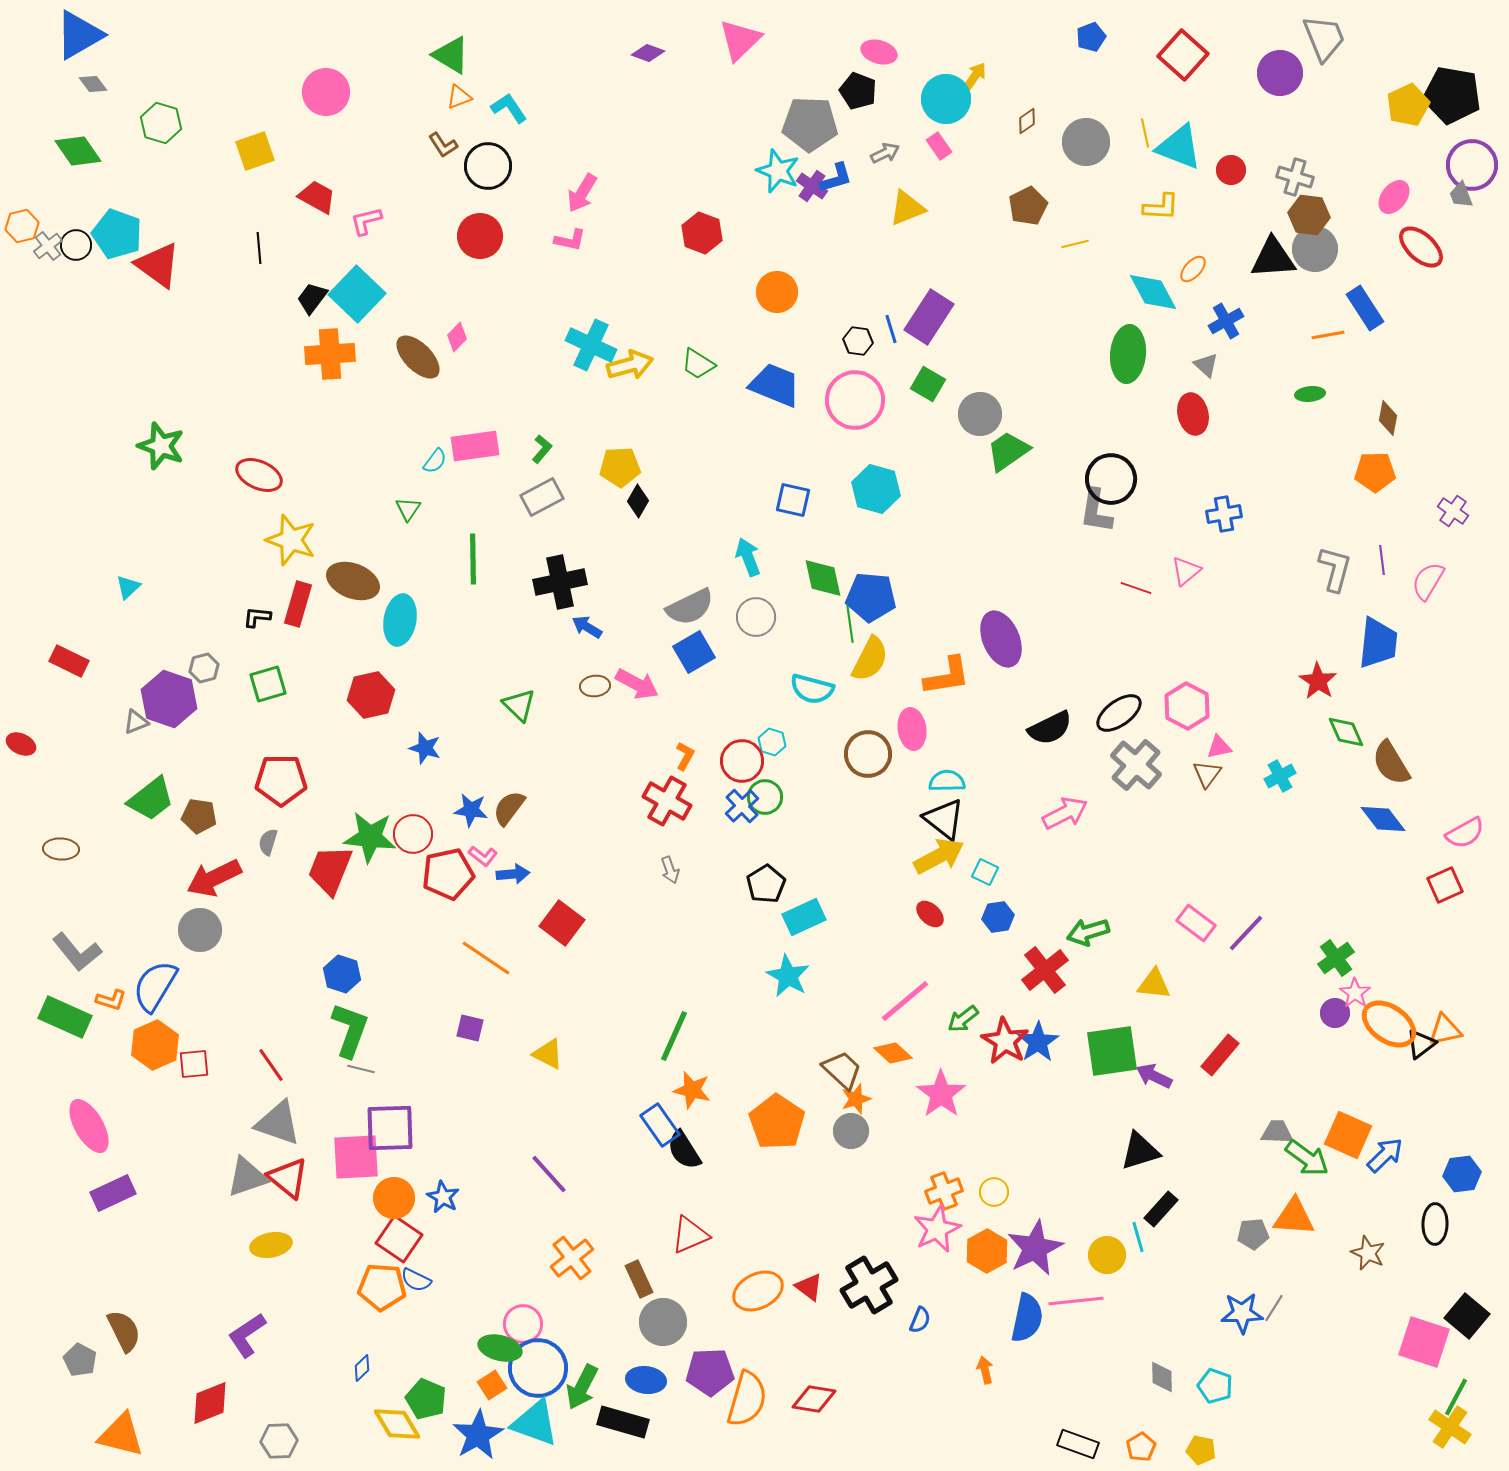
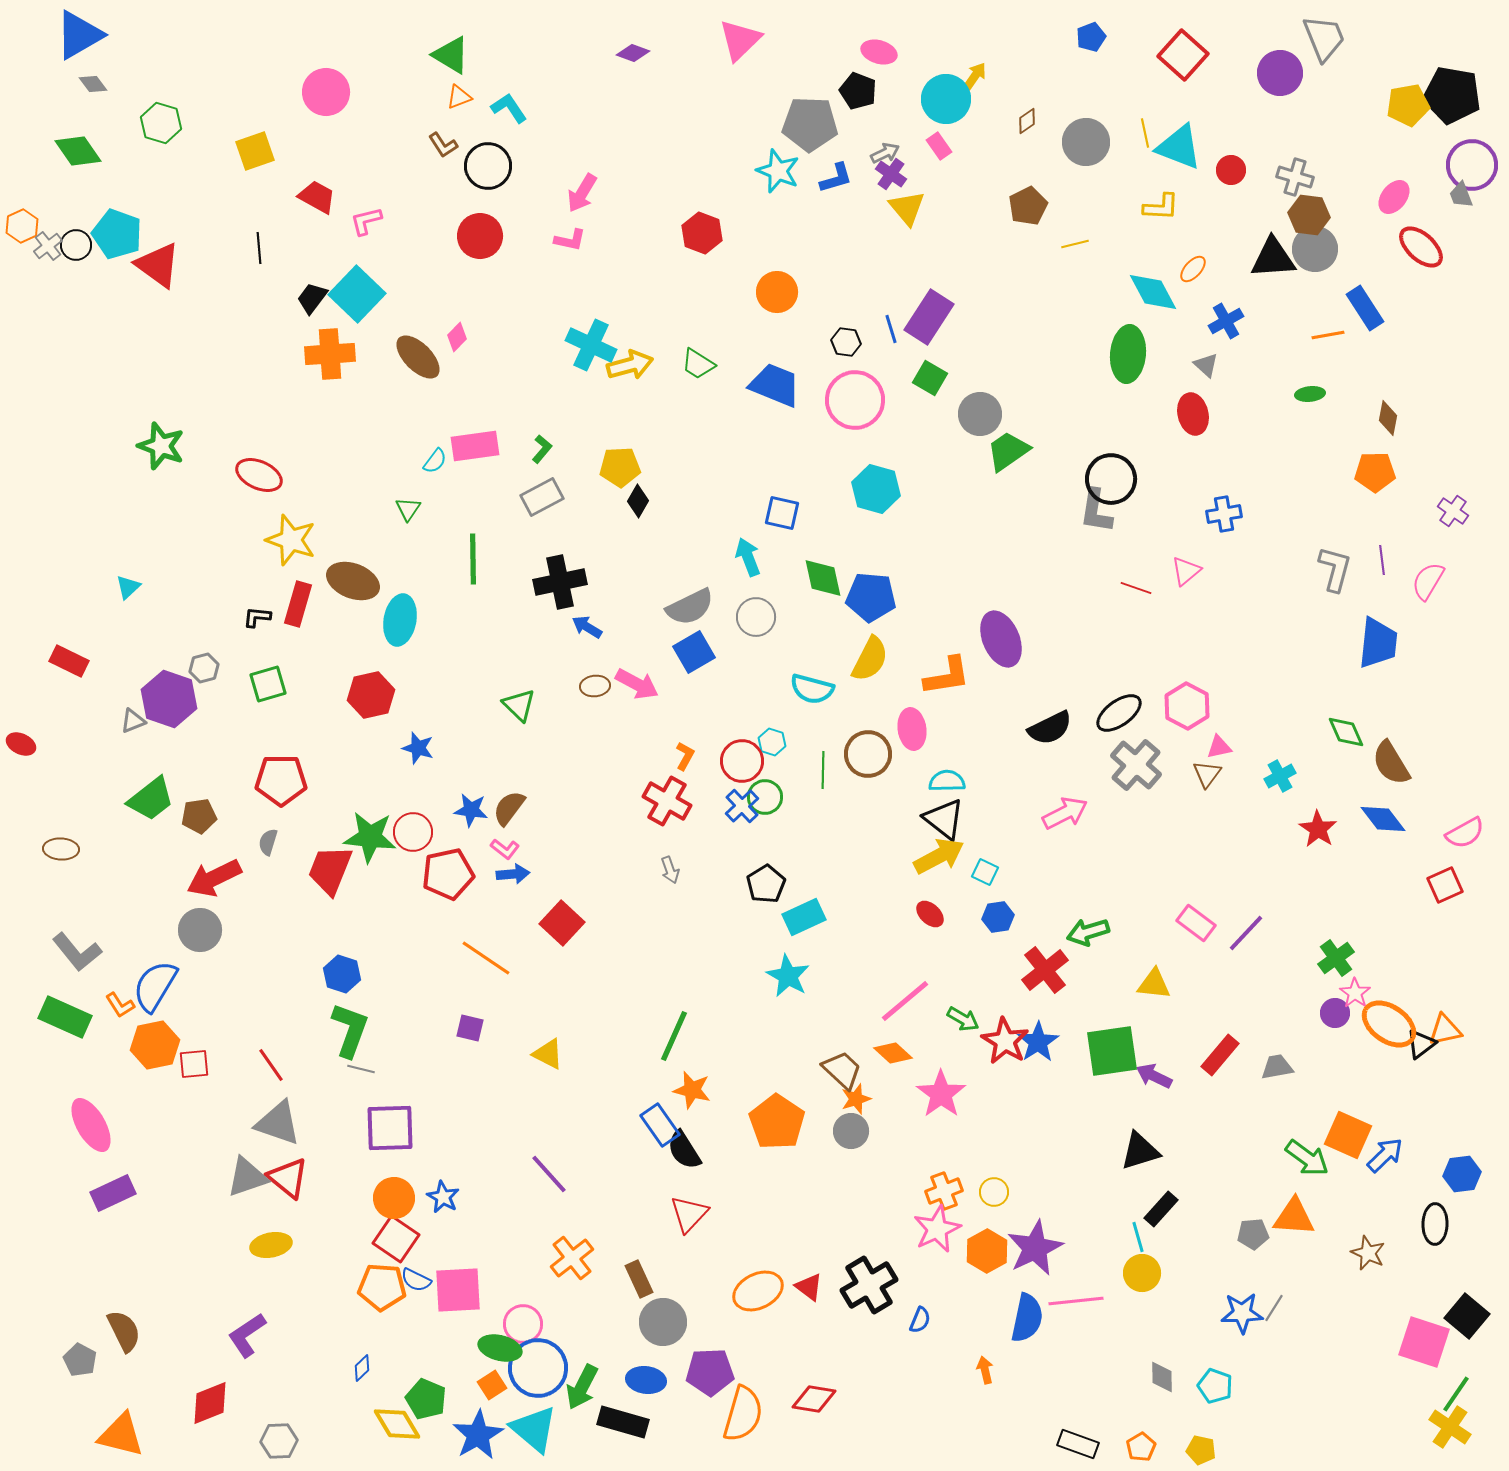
purple diamond at (648, 53): moved 15 px left
yellow pentagon at (1408, 105): rotated 15 degrees clockwise
purple cross at (812, 186): moved 79 px right, 12 px up
yellow triangle at (907, 208): rotated 48 degrees counterclockwise
orange hexagon at (22, 226): rotated 12 degrees counterclockwise
black hexagon at (858, 341): moved 12 px left, 1 px down
green square at (928, 384): moved 2 px right, 6 px up
blue square at (793, 500): moved 11 px left, 13 px down
green line at (850, 624): moved 27 px left, 146 px down; rotated 9 degrees clockwise
red star at (1318, 681): moved 148 px down
gray triangle at (136, 722): moved 3 px left, 1 px up
blue star at (425, 748): moved 7 px left
brown pentagon at (199, 816): rotated 16 degrees counterclockwise
red circle at (413, 834): moved 2 px up
pink L-shape at (483, 856): moved 22 px right, 7 px up
red square at (562, 923): rotated 6 degrees clockwise
orange L-shape at (111, 1000): moved 9 px right, 5 px down; rotated 40 degrees clockwise
green arrow at (963, 1019): rotated 112 degrees counterclockwise
orange hexagon at (155, 1045): rotated 12 degrees clockwise
pink ellipse at (89, 1126): moved 2 px right, 1 px up
gray trapezoid at (1277, 1132): moved 65 px up; rotated 12 degrees counterclockwise
pink square at (356, 1157): moved 102 px right, 133 px down
red triangle at (690, 1235): moved 1 px left, 21 px up; rotated 24 degrees counterclockwise
red square at (399, 1239): moved 3 px left
yellow circle at (1107, 1255): moved 35 px right, 18 px down
green line at (1456, 1397): moved 3 px up; rotated 6 degrees clockwise
orange semicircle at (747, 1399): moved 4 px left, 15 px down
cyan triangle at (535, 1423): moved 1 px left, 6 px down; rotated 20 degrees clockwise
